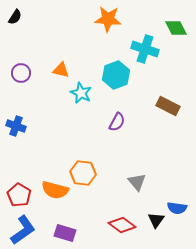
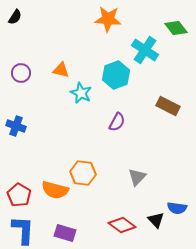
green diamond: rotated 10 degrees counterclockwise
cyan cross: moved 1 px down; rotated 16 degrees clockwise
gray triangle: moved 5 px up; rotated 24 degrees clockwise
black triangle: rotated 18 degrees counterclockwise
blue L-shape: rotated 52 degrees counterclockwise
